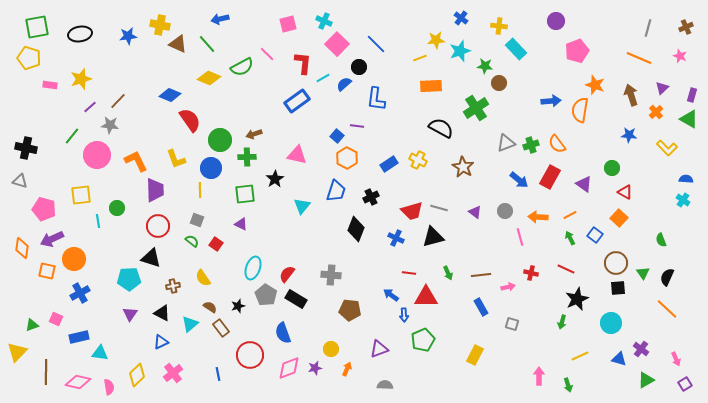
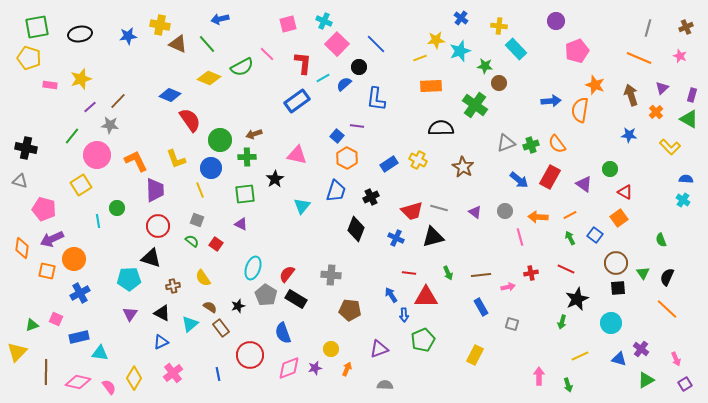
green cross at (476, 108): moved 1 px left, 3 px up; rotated 20 degrees counterclockwise
black semicircle at (441, 128): rotated 30 degrees counterclockwise
yellow L-shape at (667, 148): moved 3 px right, 1 px up
green circle at (612, 168): moved 2 px left, 1 px down
yellow line at (200, 190): rotated 21 degrees counterclockwise
yellow square at (81, 195): moved 10 px up; rotated 25 degrees counterclockwise
orange square at (619, 218): rotated 12 degrees clockwise
red cross at (531, 273): rotated 24 degrees counterclockwise
blue arrow at (391, 295): rotated 21 degrees clockwise
yellow diamond at (137, 375): moved 3 px left, 3 px down; rotated 15 degrees counterclockwise
pink semicircle at (109, 387): rotated 28 degrees counterclockwise
